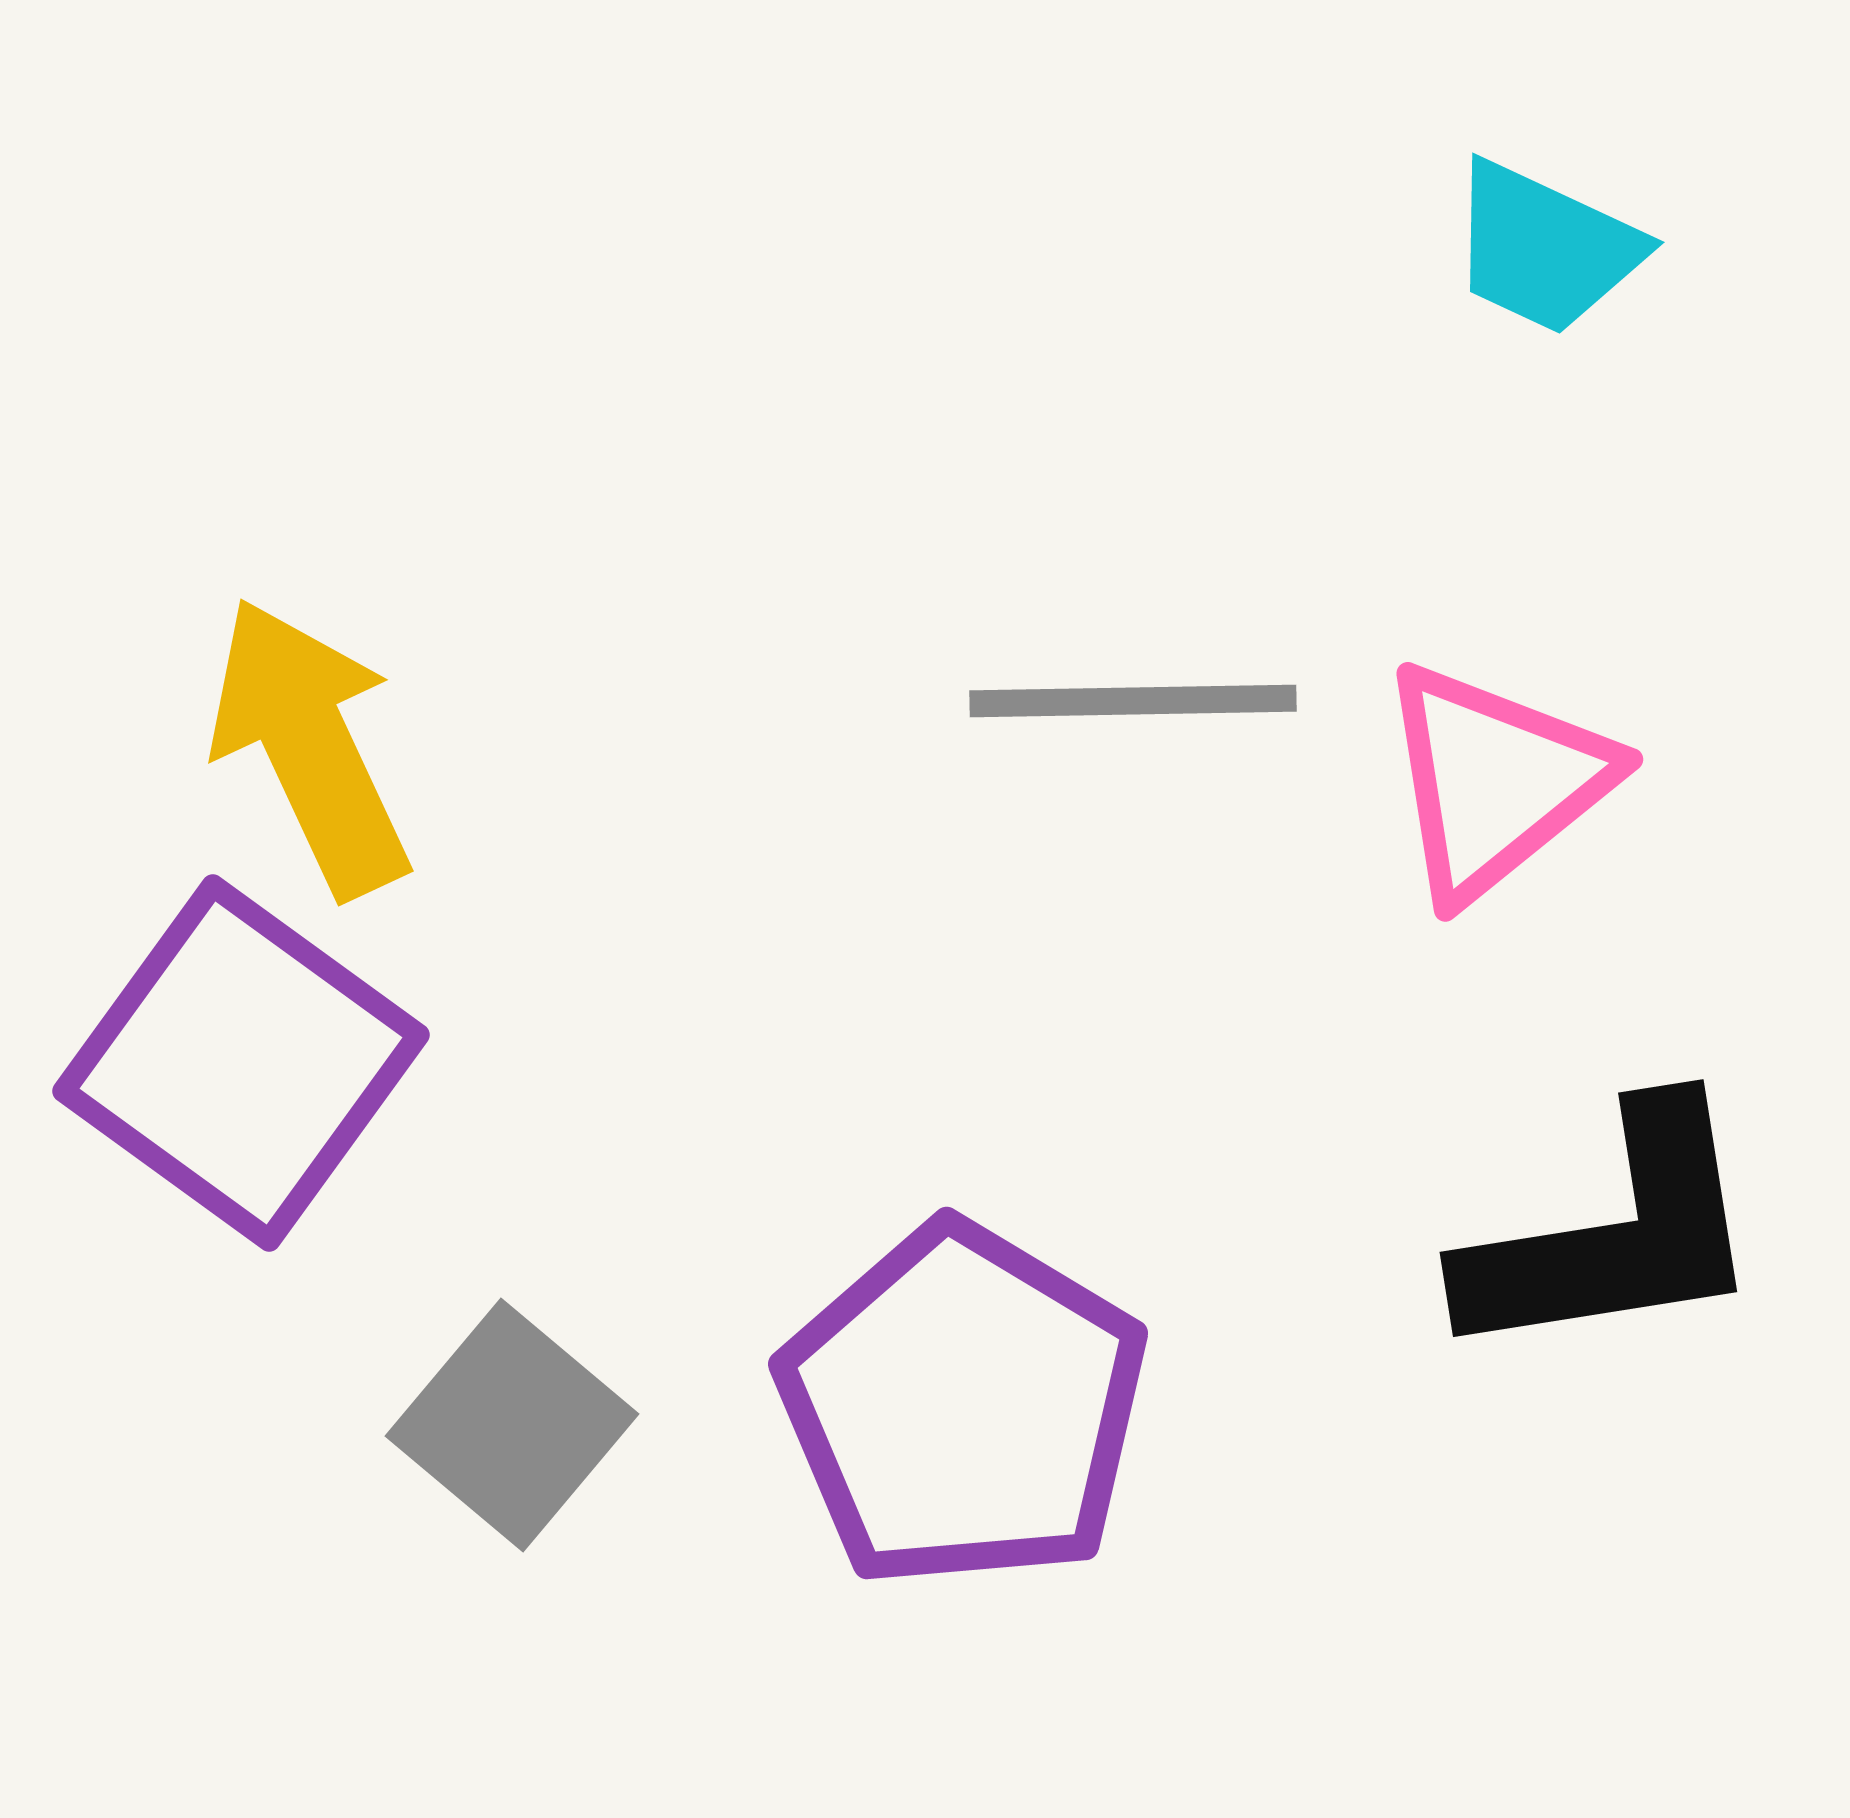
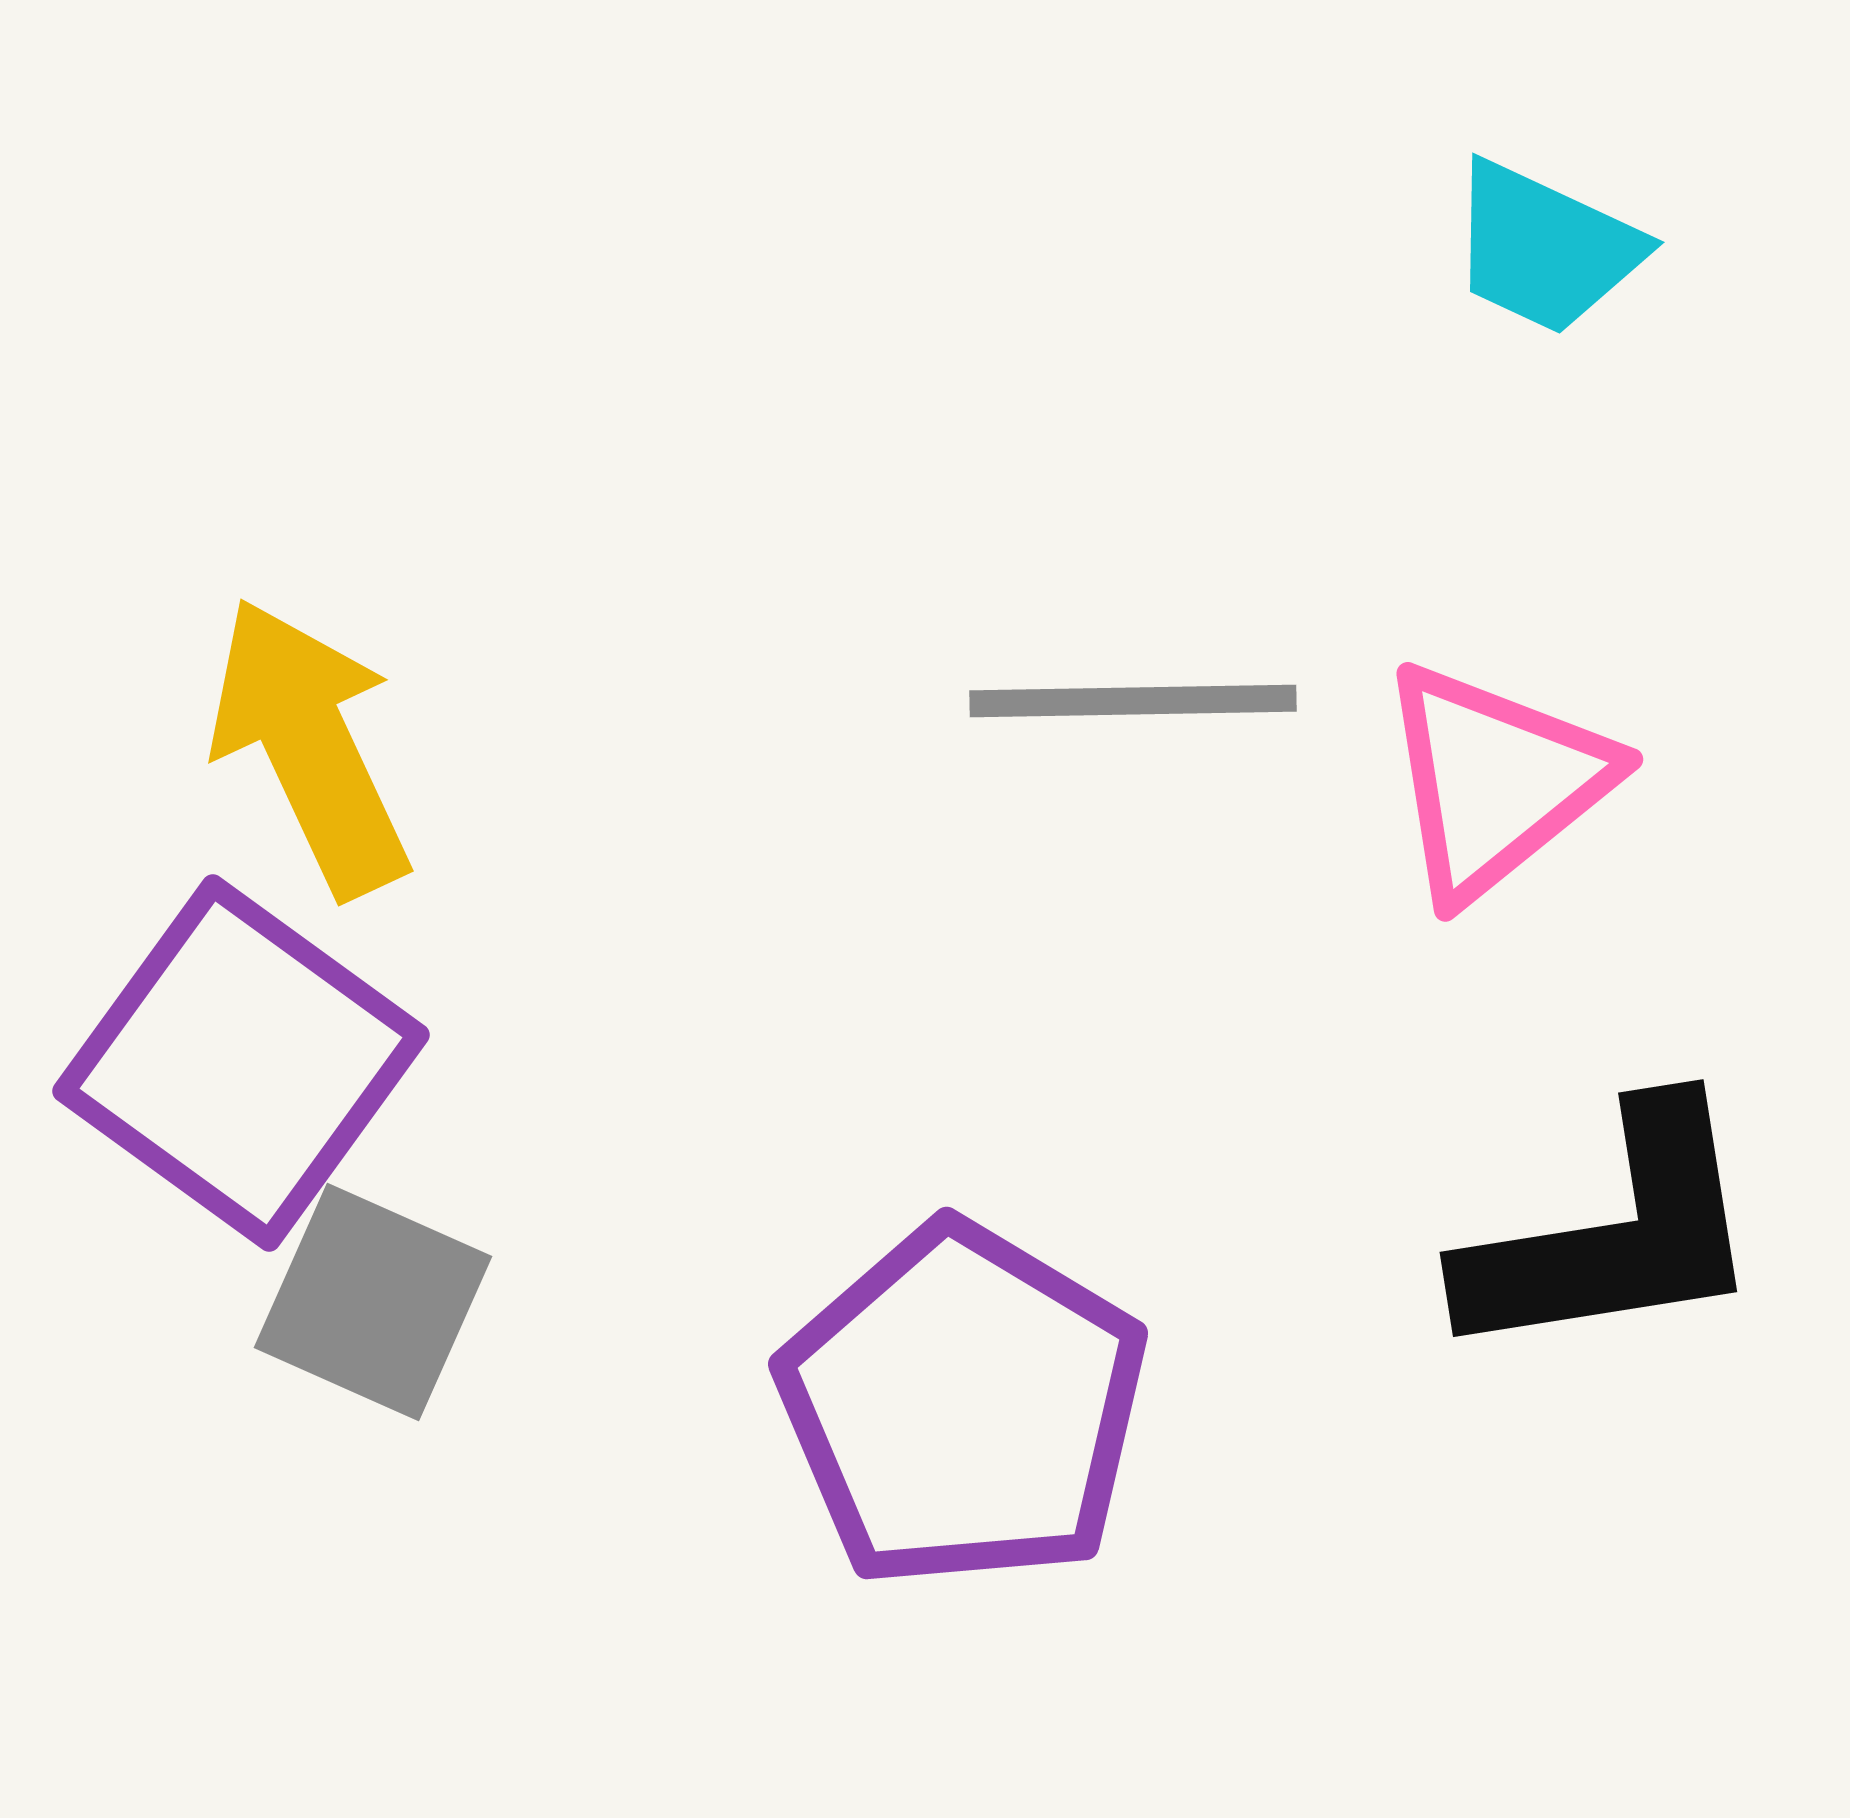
gray square: moved 139 px left, 123 px up; rotated 16 degrees counterclockwise
